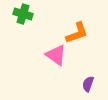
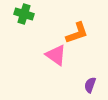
green cross: moved 1 px right
purple semicircle: moved 2 px right, 1 px down
